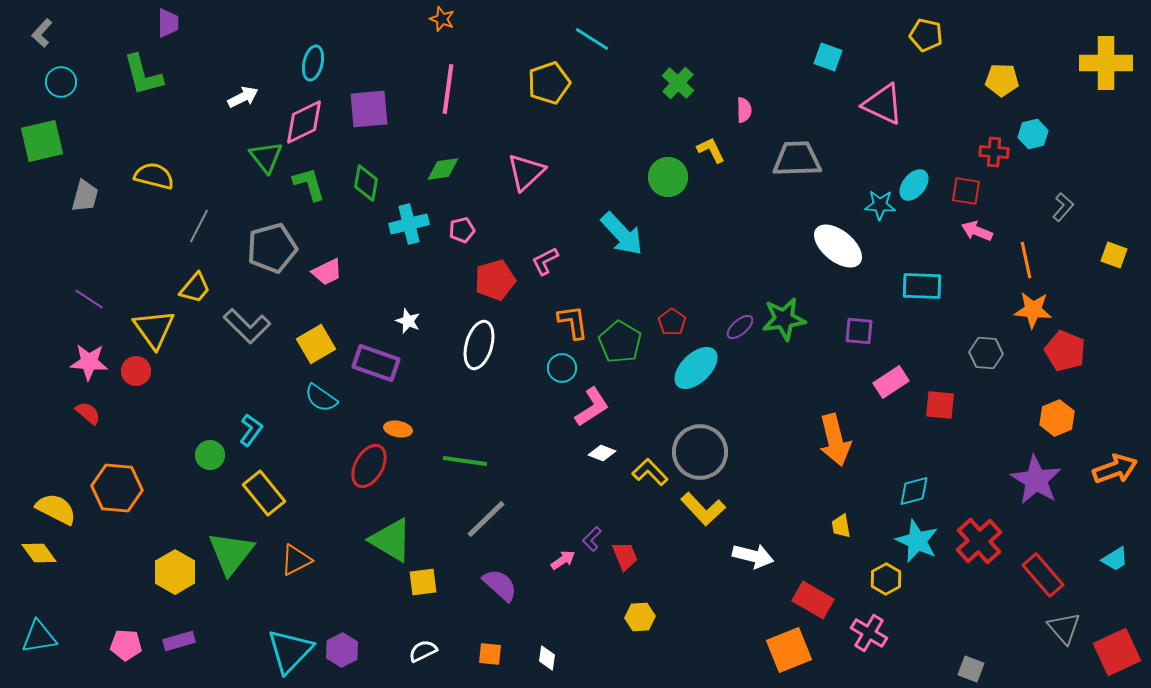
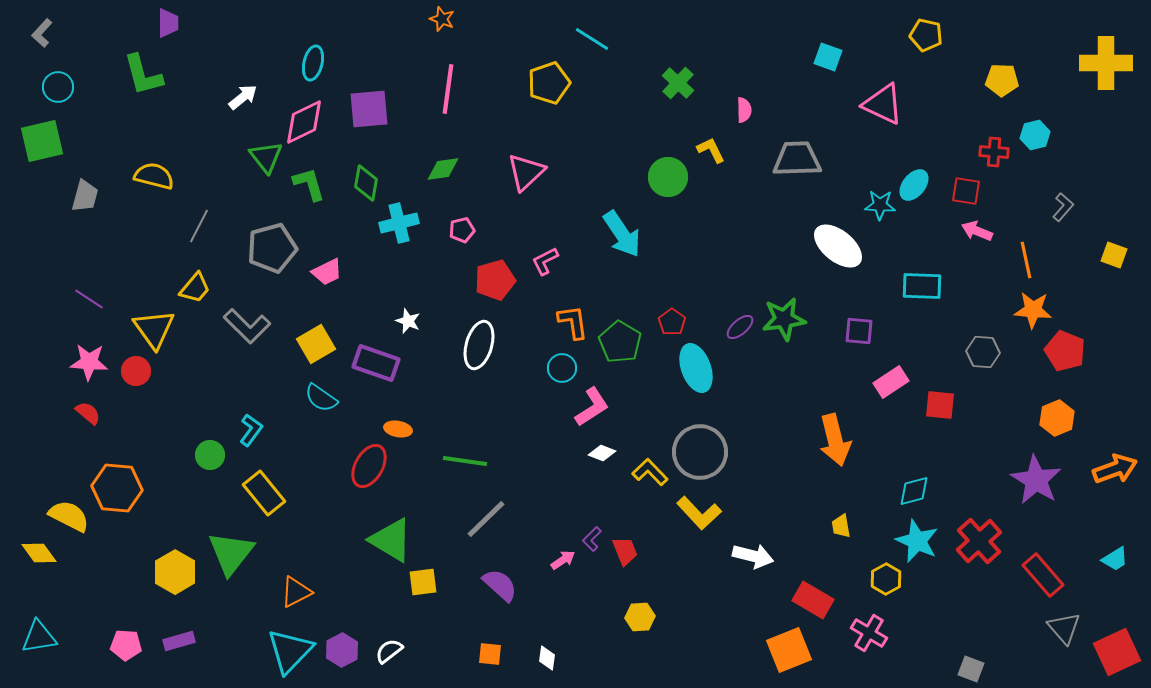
cyan circle at (61, 82): moved 3 px left, 5 px down
white arrow at (243, 97): rotated 12 degrees counterclockwise
cyan hexagon at (1033, 134): moved 2 px right, 1 px down
cyan cross at (409, 224): moved 10 px left, 1 px up
cyan arrow at (622, 234): rotated 9 degrees clockwise
gray hexagon at (986, 353): moved 3 px left, 1 px up
cyan ellipse at (696, 368): rotated 66 degrees counterclockwise
yellow semicircle at (56, 509): moved 13 px right, 7 px down
yellow L-shape at (703, 509): moved 4 px left, 4 px down
red trapezoid at (625, 556): moved 5 px up
orange triangle at (296, 560): moved 32 px down
white semicircle at (423, 651): moved 34 px left; rotated 12 degrees counterclockwise
